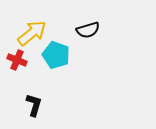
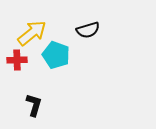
red cross: rotated 24 degrees counterclockwise
